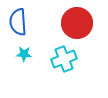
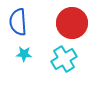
red circle: moved 5 px left
cyan cross: rotated 10 degrees counterclockwise
